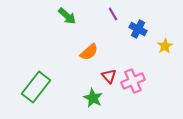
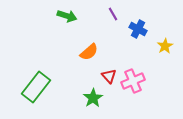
green arrow: rotated 24 degrees counterclockwise
green star: rotated 12 degrees clockwise
